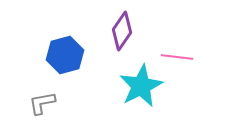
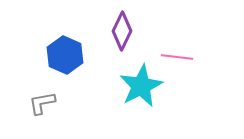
purple diamond: rotated 9 degrees counterclockwise
blue hexagon: rotated 21 degrees counterclockwise
